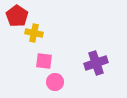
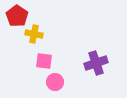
yellow cross: moved 1 px down
